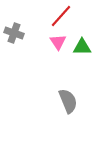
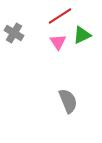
red line: moved 1 px left; rotated 15 degrees clockwise
gray cross: rotated 12 degrees clockwise
green triangle: moved 12 px up; rotated 24 degrees counterclockwise
